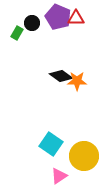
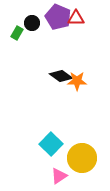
cyan square: rotated 10 degrees clockwise
yellow circle: moved 2 px left, 2 px down
